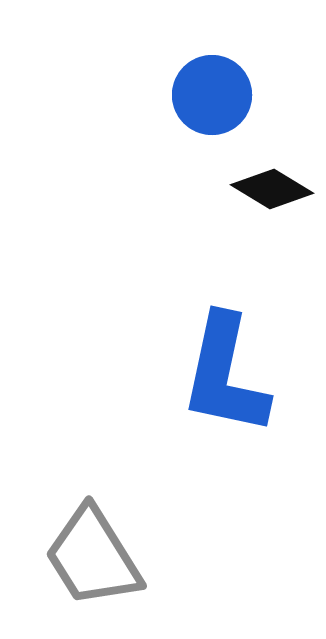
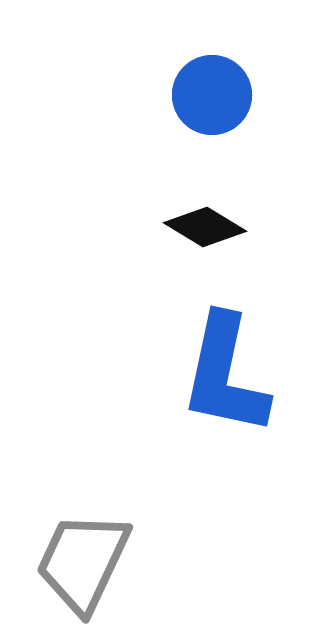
black diamond: moved 67 px left, 38 px down
gray trapezoid: moved 10 px left, 5 px down; rotated 57 degrees clockwise
